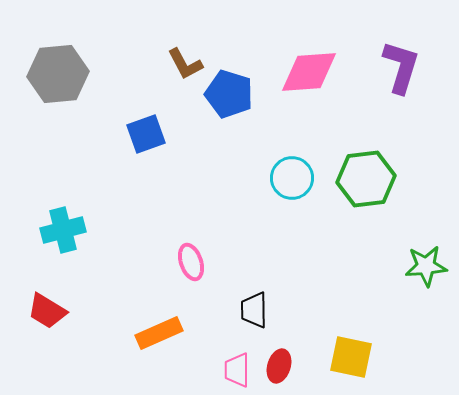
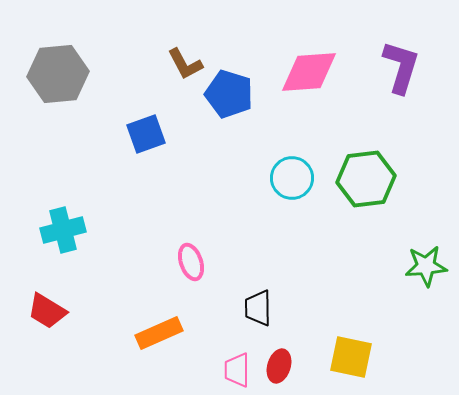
black trapezoid: moved 4 px right, 2 px up
